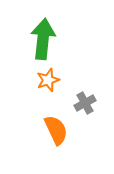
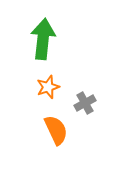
orange star: moved 7 px down
